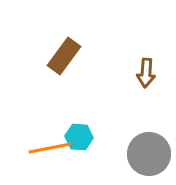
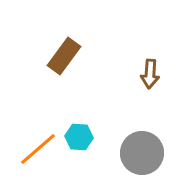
brown arrow: moved 4 px right, 1 px down
orange line: moved 12 px left, 1 px down; rotated 30 degrees counterclockwise
gray circle: moved 7 px left, 1 px up
